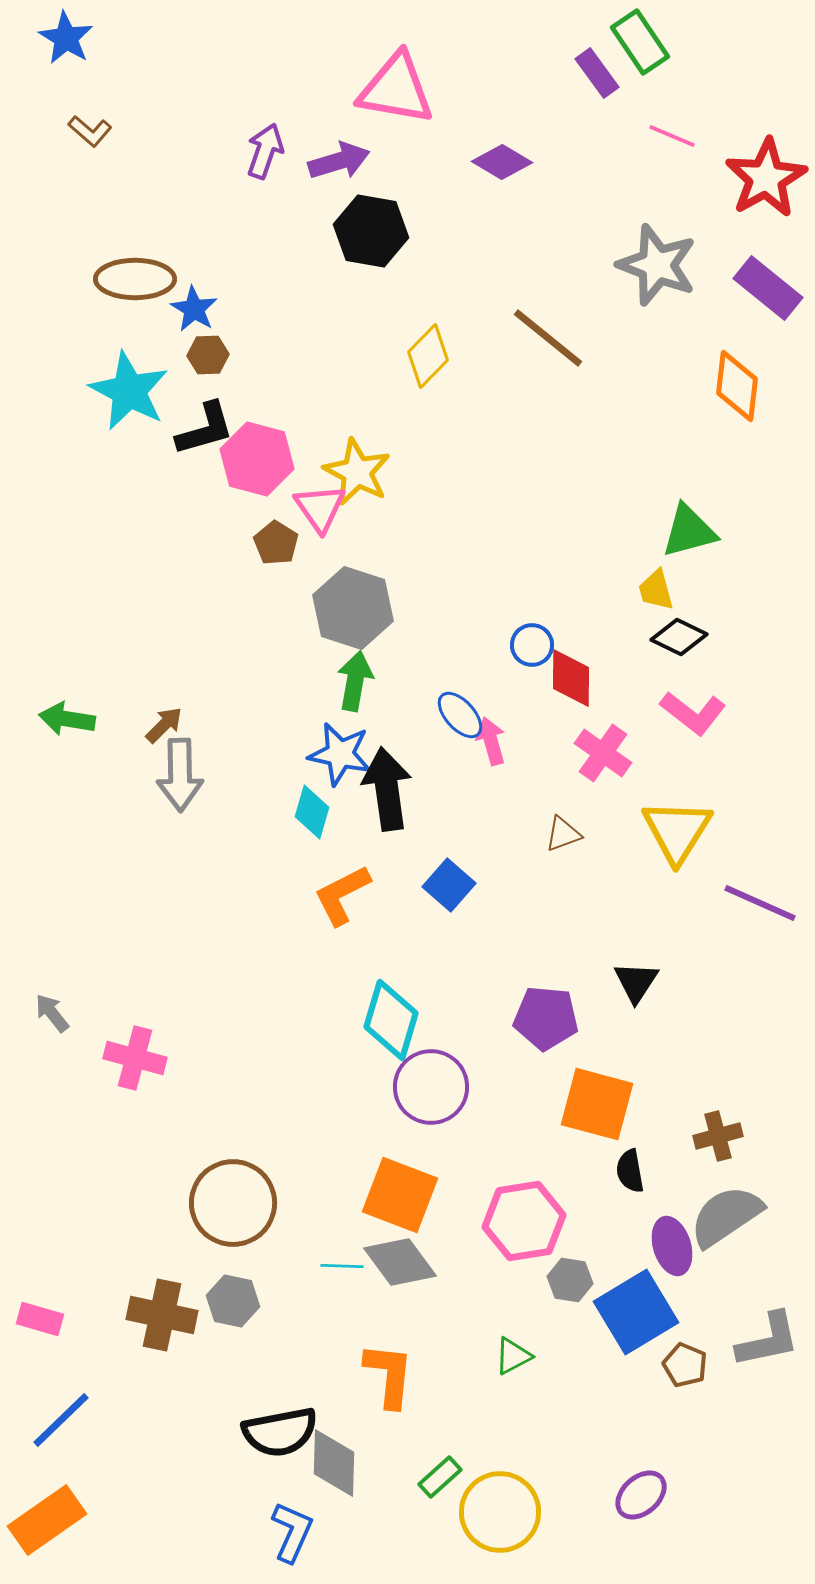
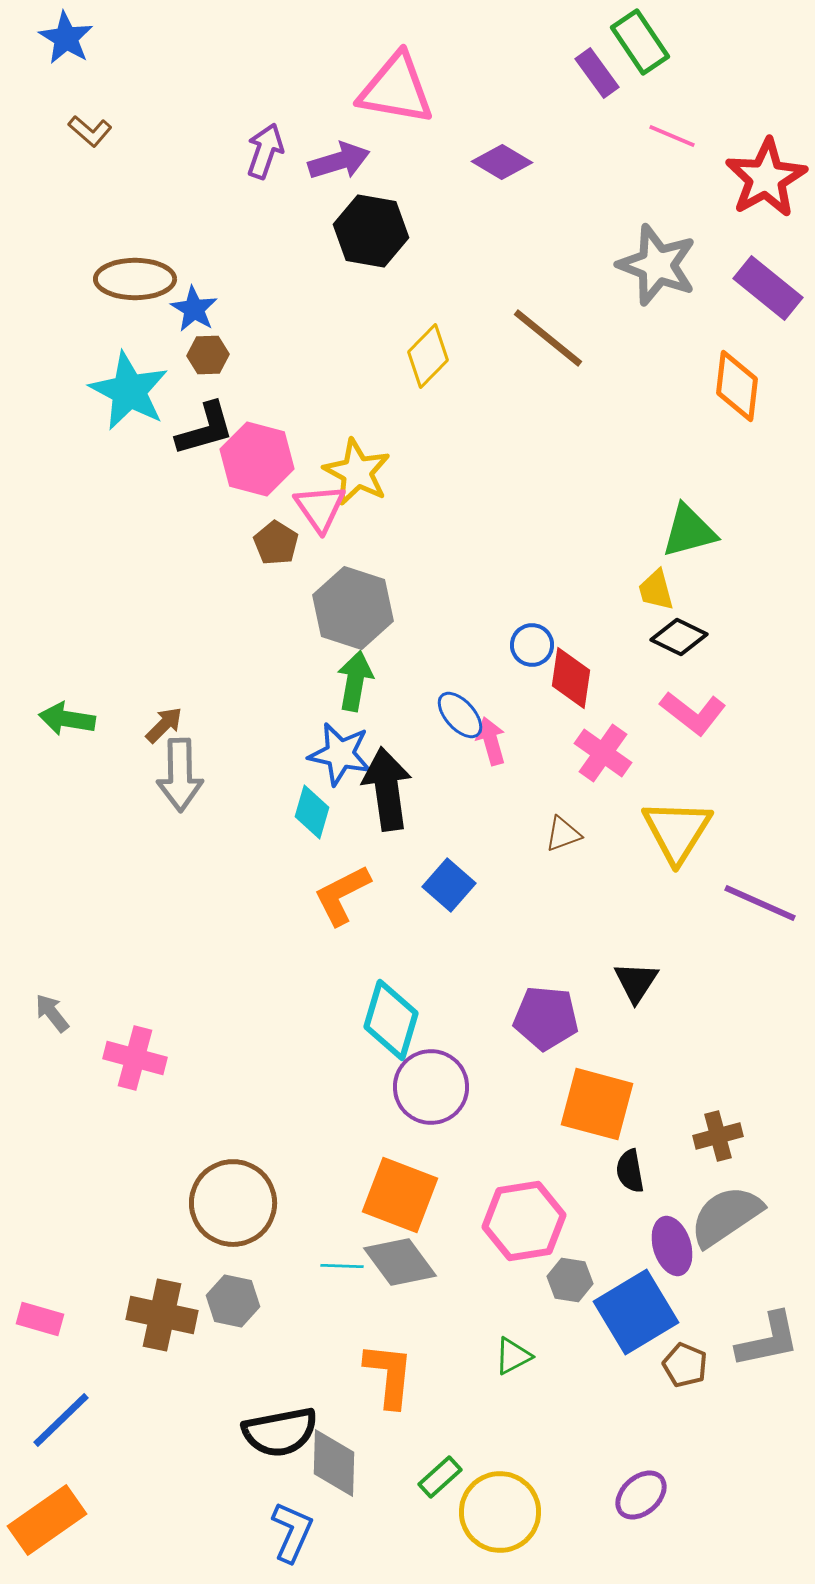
red diamond at (571, 678): rotated 8 degrees clockwise
